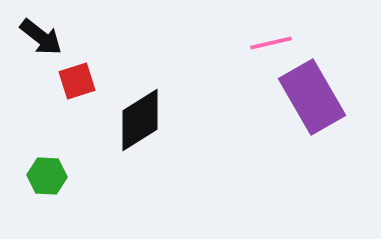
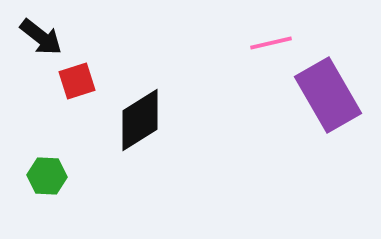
purple rectangle: moved 16 px right, 2 px up
